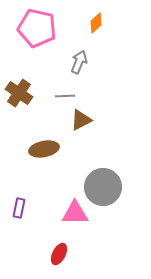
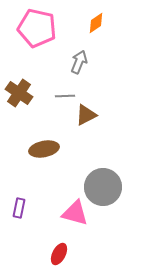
orange diamond: rotated 10 degrees clockwise
brown triangle: moved 5 px right, 5 px up
pink triangle: rotated 16 degrees clockwise
